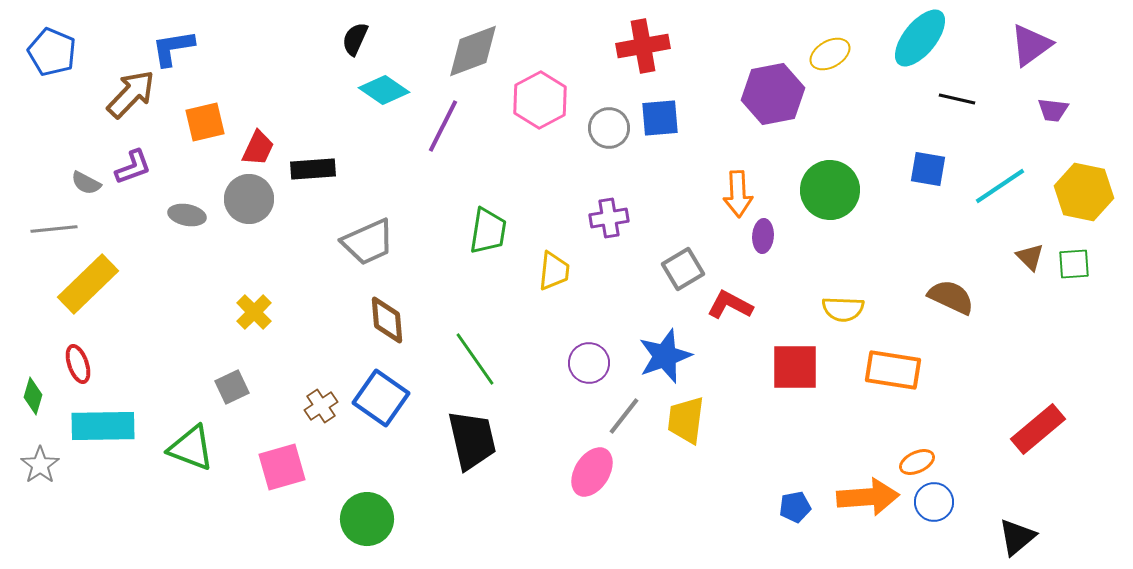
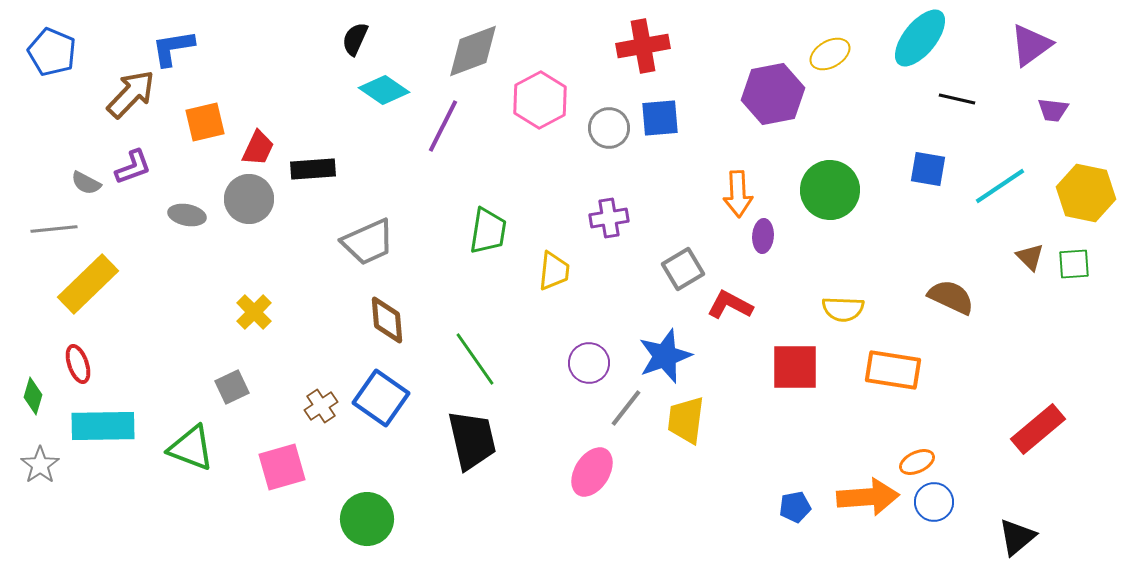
yellow hexagon at (1084, 192): moved 2 px right, 1 px down
gray line at (624, 416): moved 2 px right, 8 px up
